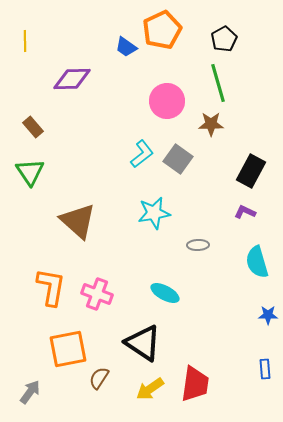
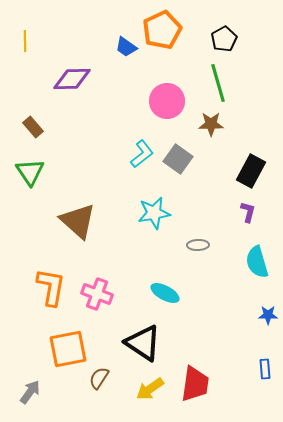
purple L-shape: moved 3 px right; rotated 80 degrees clockwise
